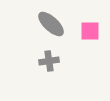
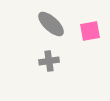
pink square: rotated 10 degrees counterclockwise
